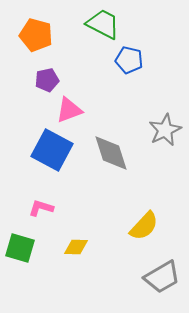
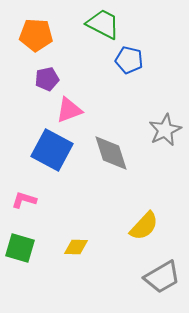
orange pentagon: rotated 12 degrees counterclockwise
purple pentagon: moved 1 px up
pink L-shape: moved 17 px left, 8 px up
